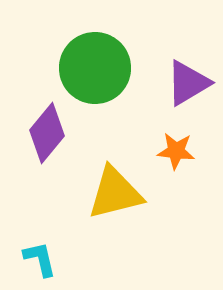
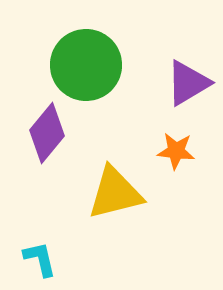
green circle: moved 9 px left, 3 px up
